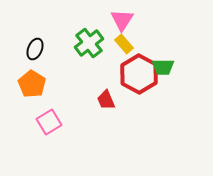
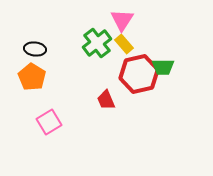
green cross: moved 8 px right
black ellipse: rotated 75 degrees clockwise
red hexagon: rotated 18 degrees clockwise
orange pentagon: moved 7 px up
